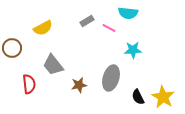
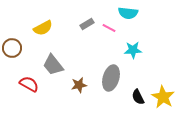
gray rectangle: moved 3 px down
red semicircle: rotated 54 degrees counterclockwise
